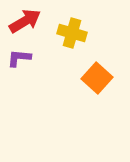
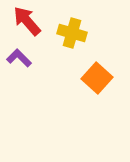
red arrow: moved 2 px right; rotated 100 degrees counterclockwise
purple L-shape: rotated 40 degrees clockwise
